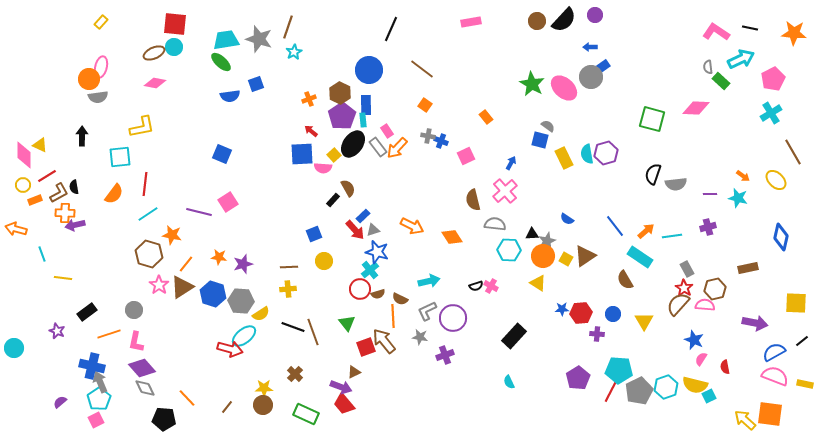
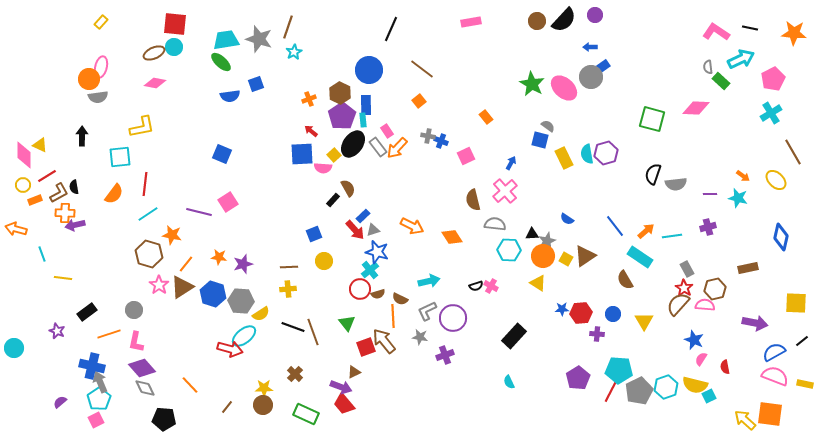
orange square at (425, 105): moved 6 px left, 4 px up; rotated 16 degrees clockwise
orange line at (187, 398): moved 3 px right, 13 px up
